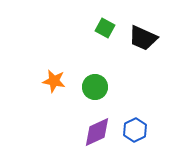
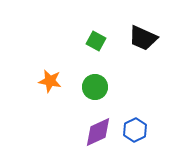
green square: moved 9 px left, 13 px down
orange star: moved 4 px left
purple diamond: moved 1 px right
